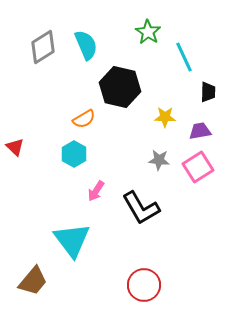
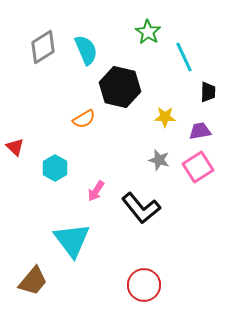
cyan semicircle: moved 5 px down
cyan hexagon: moved 19 px left, 14 px down
gray star: rotated 10 degrees clockwise
black L-shape: rotated 9 degrees counterclockwise
